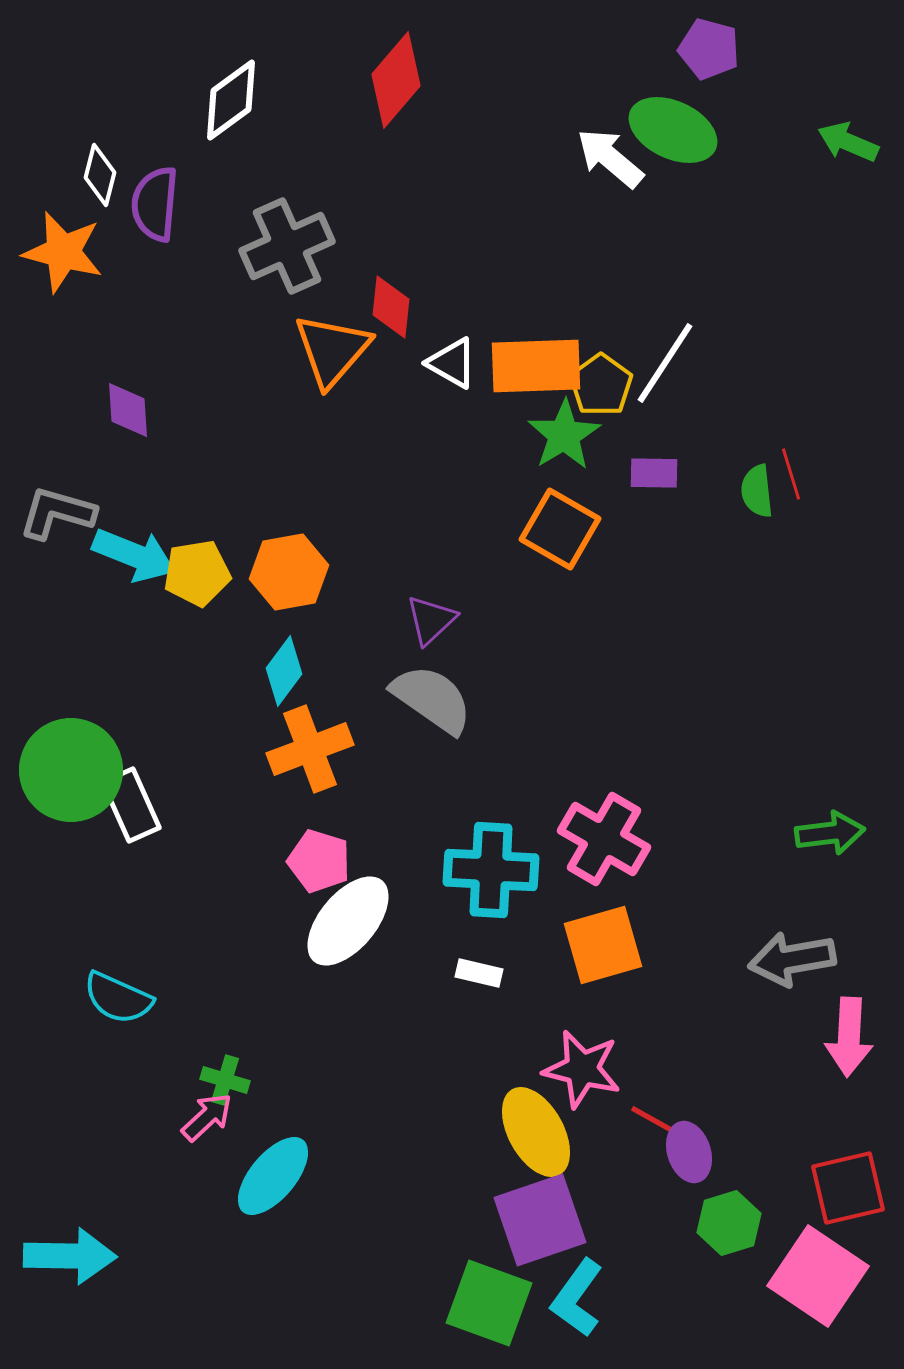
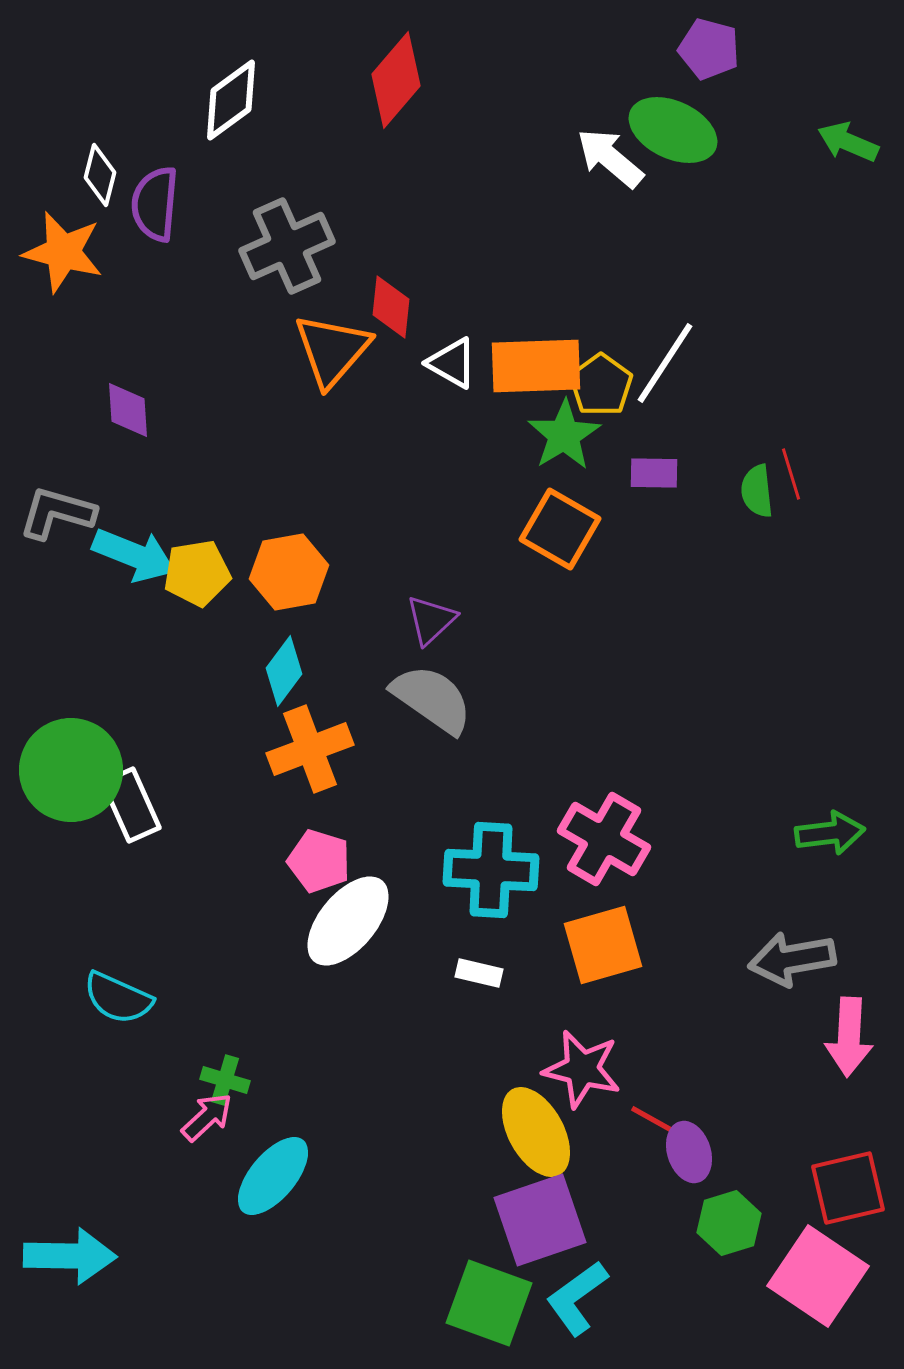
cyan L-shape at (577, 1298): rotated 18 degrees clockwise
